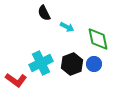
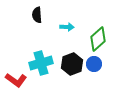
black semicircle: moved 7 px left, 2 px down; rotated 21 degrees clockwise
cyan arrow: rotated 24 degrees counterclockwise
green diamond: rotated 60 degrees clockwise
cyan cross: rotated 10 degrees clockwise
